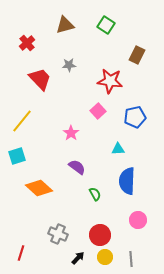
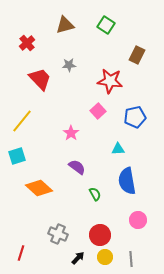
blue semicircle: rotated 12 degrees counterclockwise
